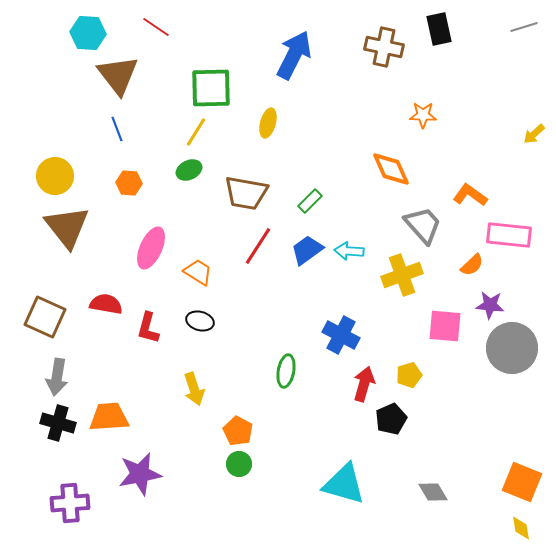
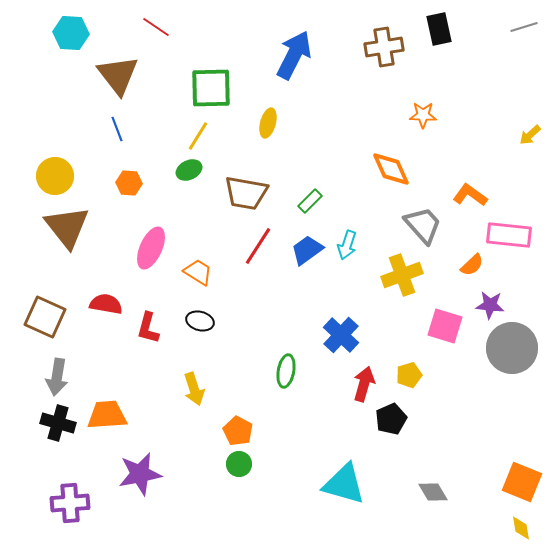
cyan hexagon at (88, 33): moved 17 px left
brown cross at (384, 47): rotated 21 degrees counterclockwise
yellow line at (196, 132): moved 2 px right, 4 px down
yellow arrow at (534, 134): moved 4 px left, 1 px down
cyan arrow at (349, 251): moved 2 px left, 6 px up; rotated 76 degrees counterclockwise
pink square at (445, 326): rotated 12 degrees clockwise
blue cross at (341, 335): rotated 15 degrees clockwise
orange trapezoid at (109, 417): moved 2 px left, 2 px up
